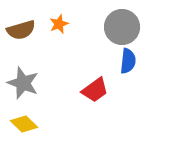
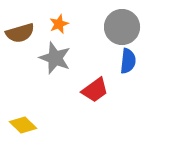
brown semicircle: moved 1 px left, 3 px down
gray star: moved 32 px right, 25 px up
yellow diamond: moved 1 px left, 1 px down
